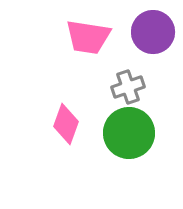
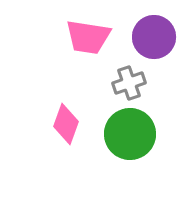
purple circle: moved 1 px right, 5 px down
gray cross: moved 1 px right, 4 px up
green circle: moved 1 px right, 1 px down
